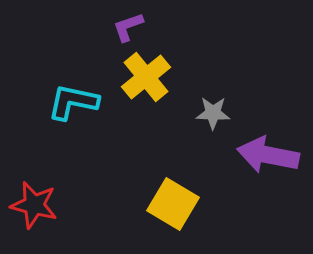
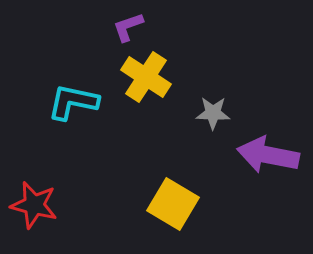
yellow cross: rotated 18 degrees counterclockwise
